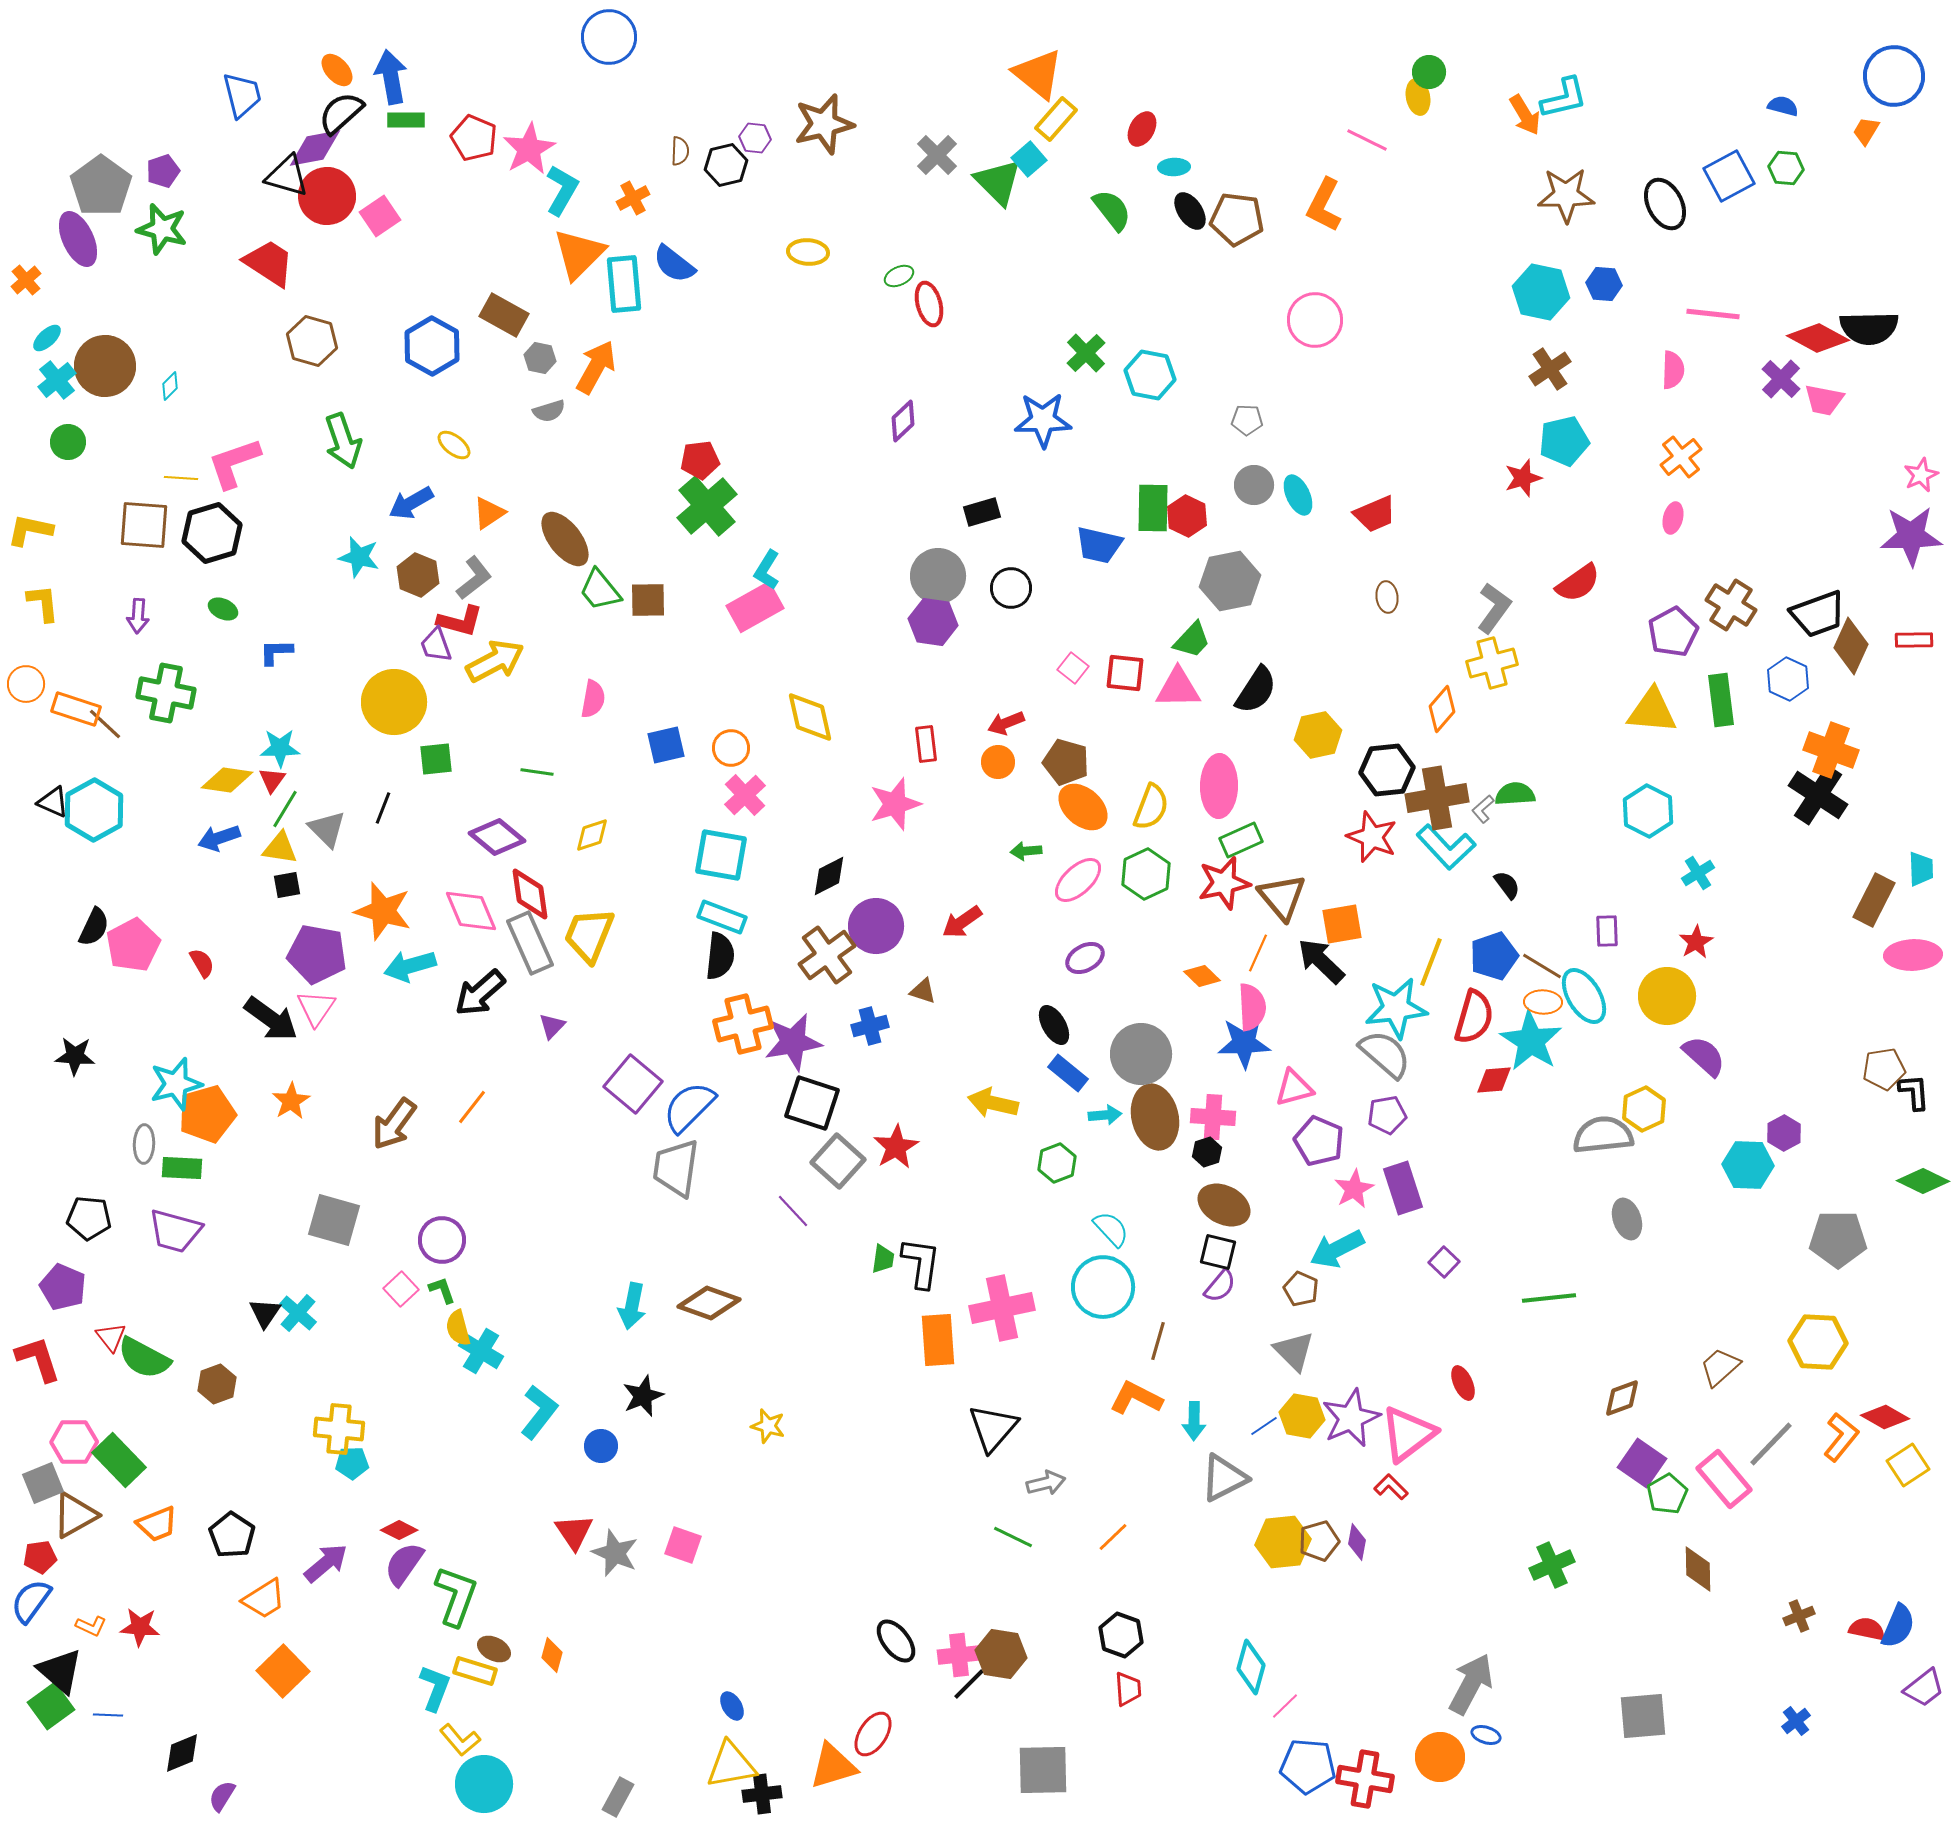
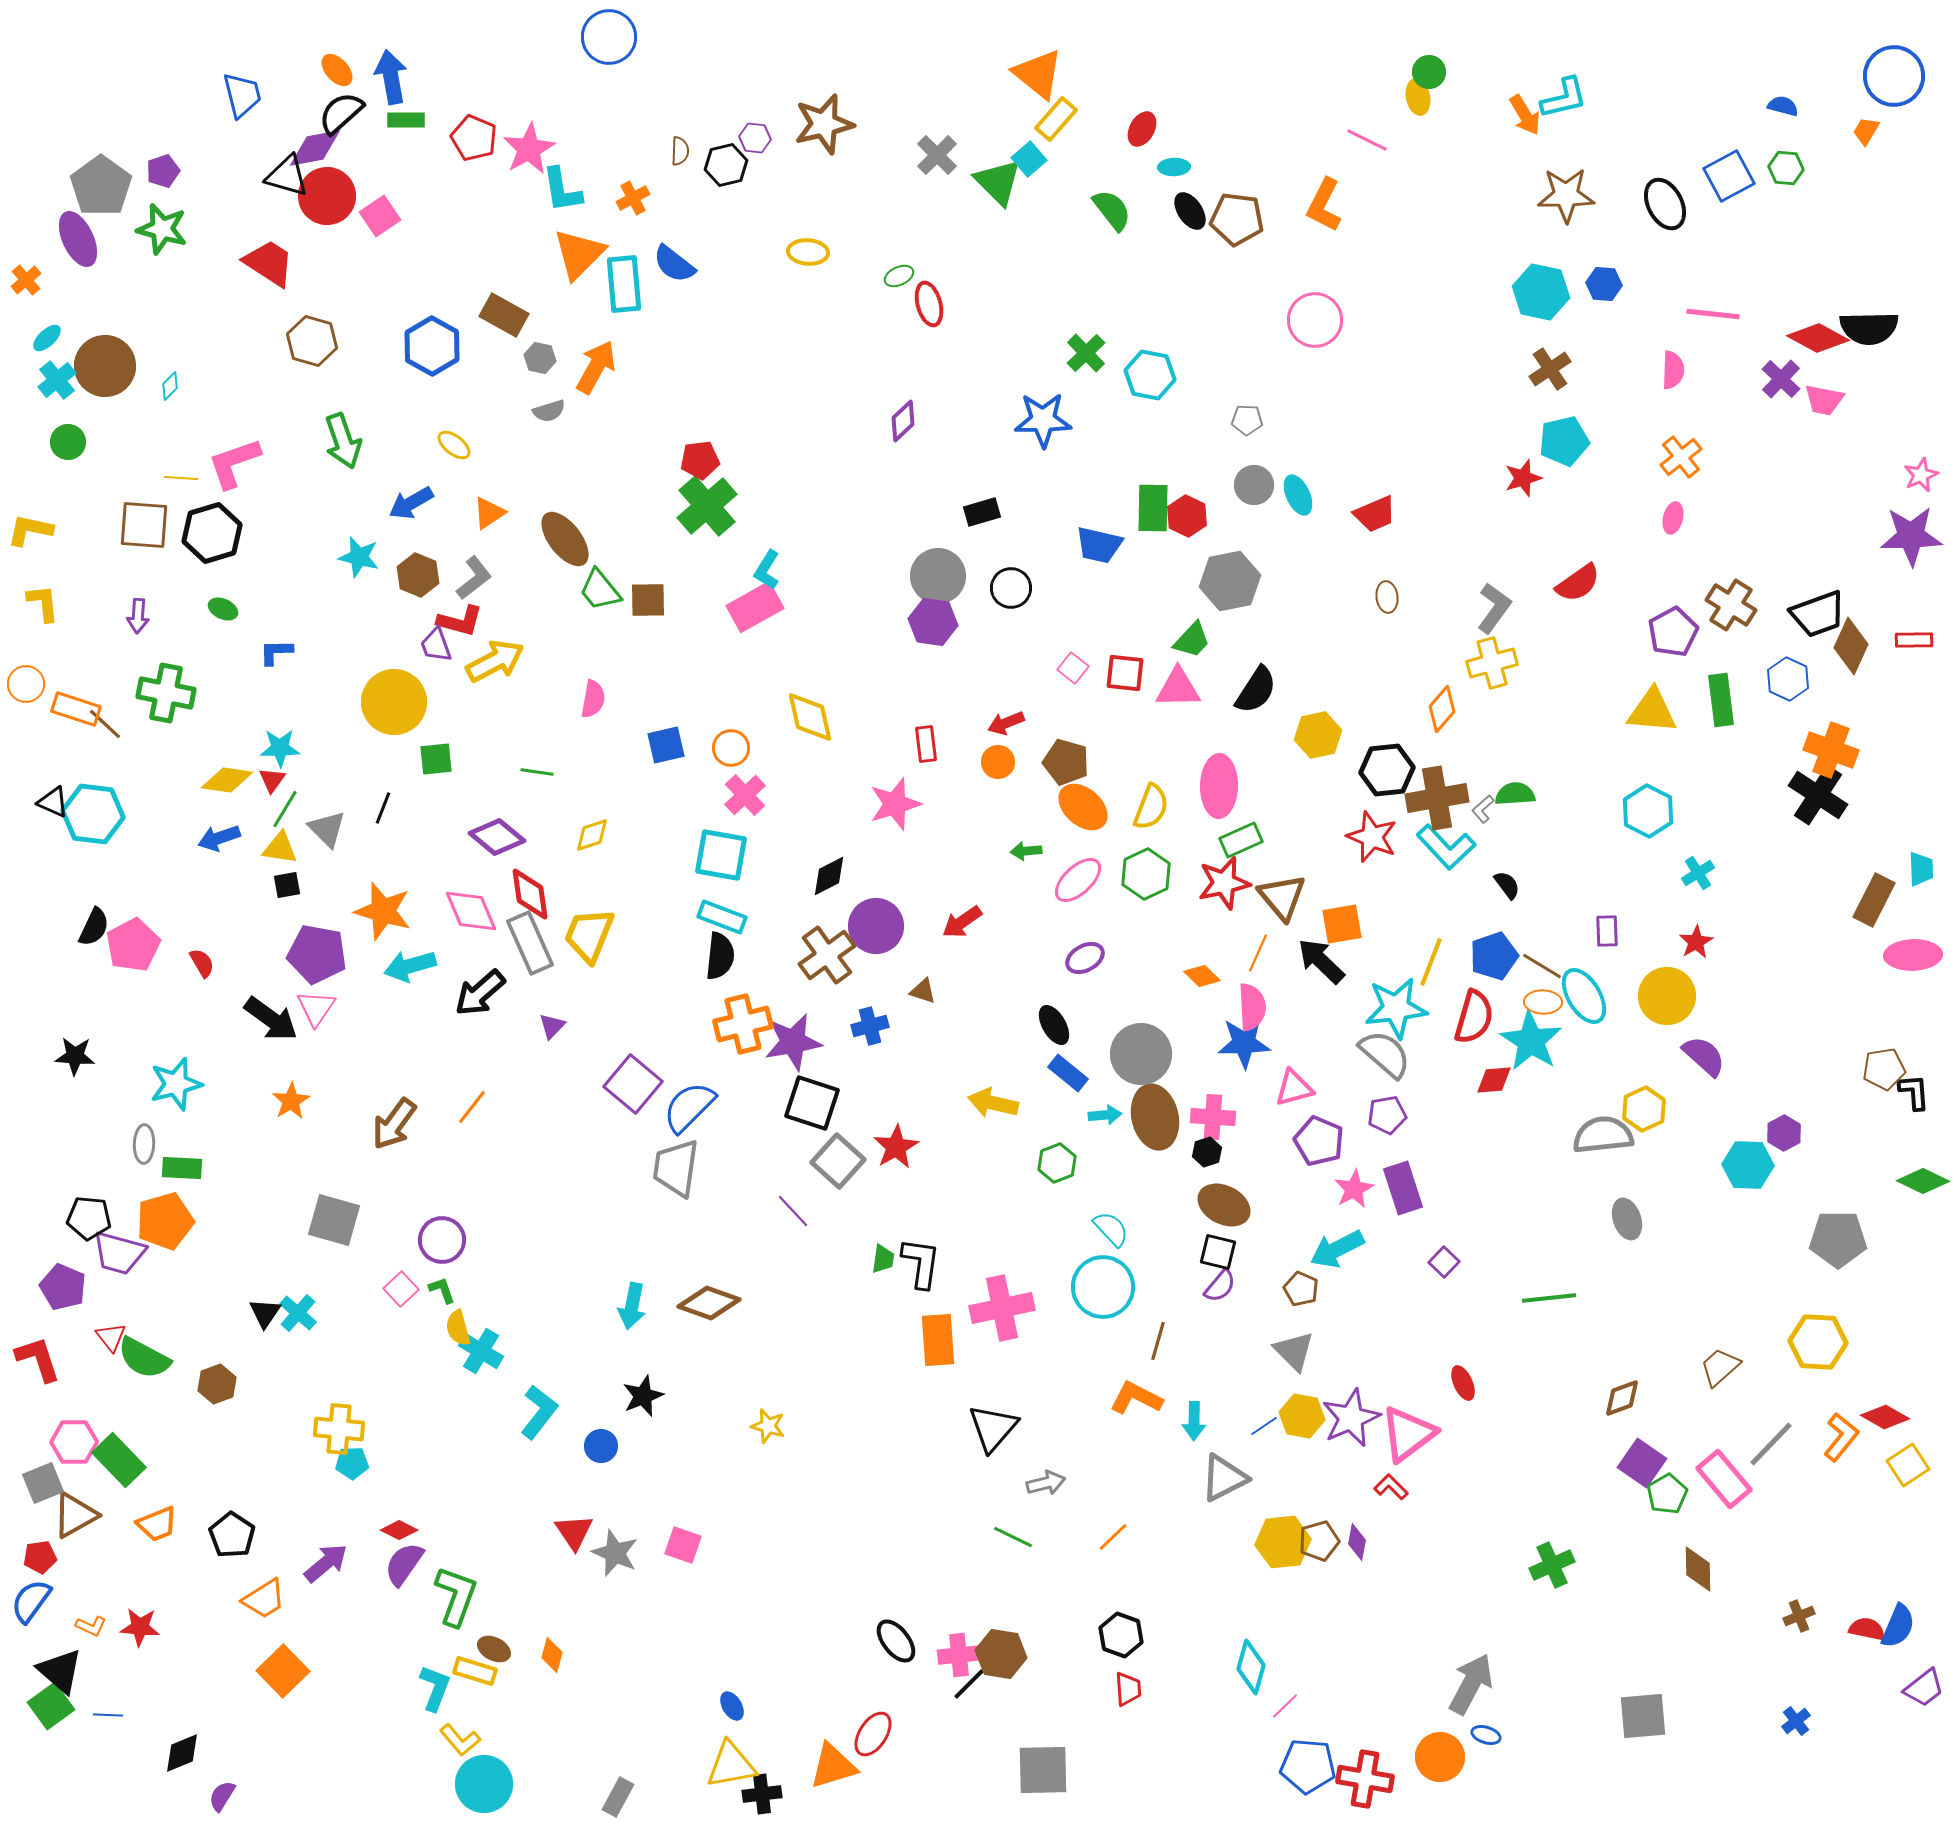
cyan L-shape at (562, 190): rotated 141 degrees clockwise
cyan hexagon at (94, 810): moved 1 px left, 4 px down; rotated 24 degrees counterclockwise
orange pentagon at (207, 1114): moved 42 px left, 107 px down
purple trapezoid at (175, 1231): moved 56 px left, 22 px down
